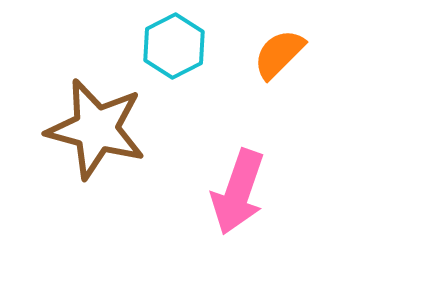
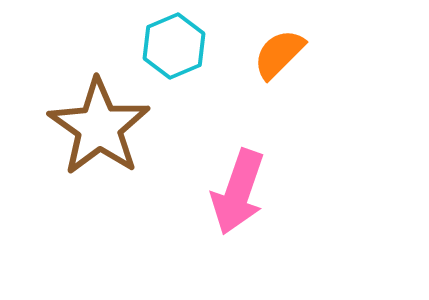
cyan hexagon: rotated 4 degrees clockwise
brown star: moved 3 px right, 2 px up; rotated 20 degrees clockwise
